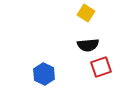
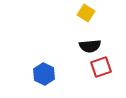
black semicircle: moved 2 px right, 1 px down
